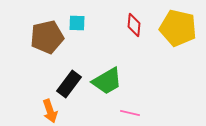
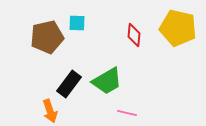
red diamond: moved 10 px down
pink line: moved 3 px left
